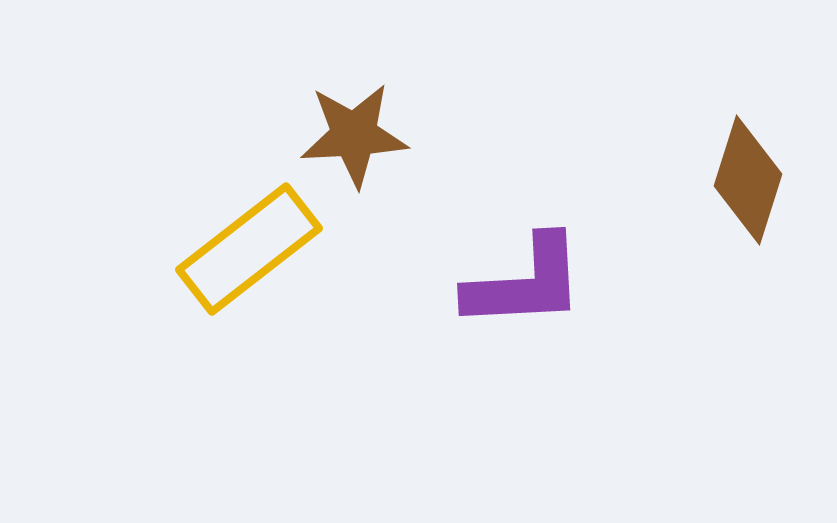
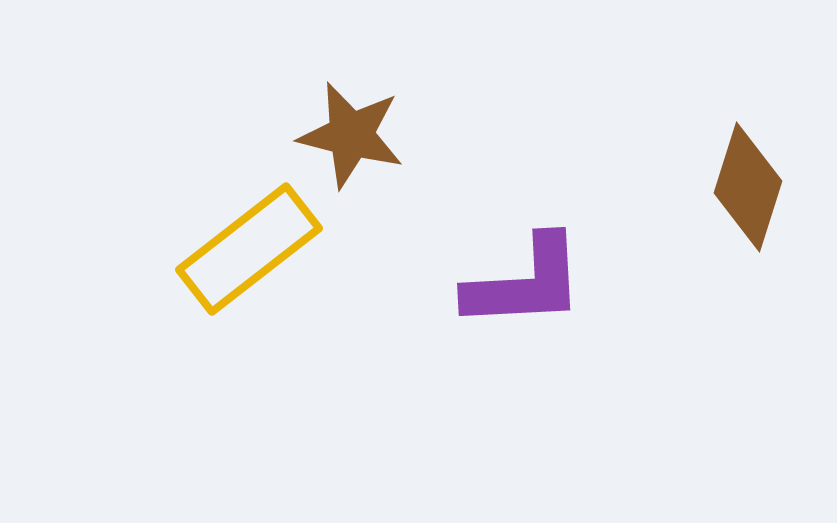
brown star: moved 3 px left; rotated 17 degrees clockwise
brown diamond: moved 7 px down
